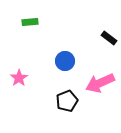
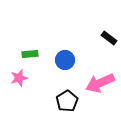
green rectangle: moved 32 px down
blue circle: moved 1 px up
pink star: rotated 18 degrees clockwise
black pentagon: rotated 10 degrees counterclockwise
